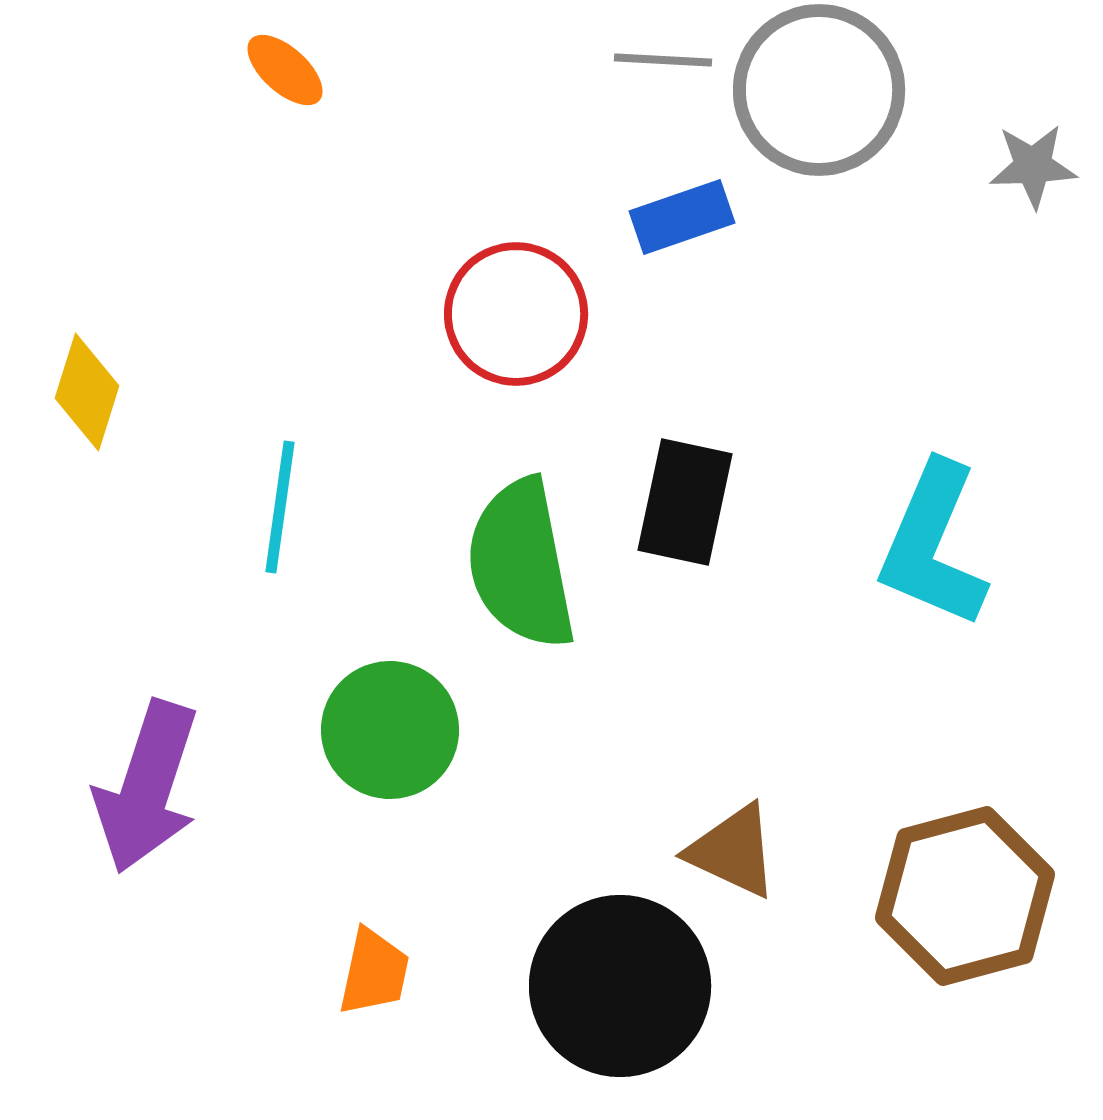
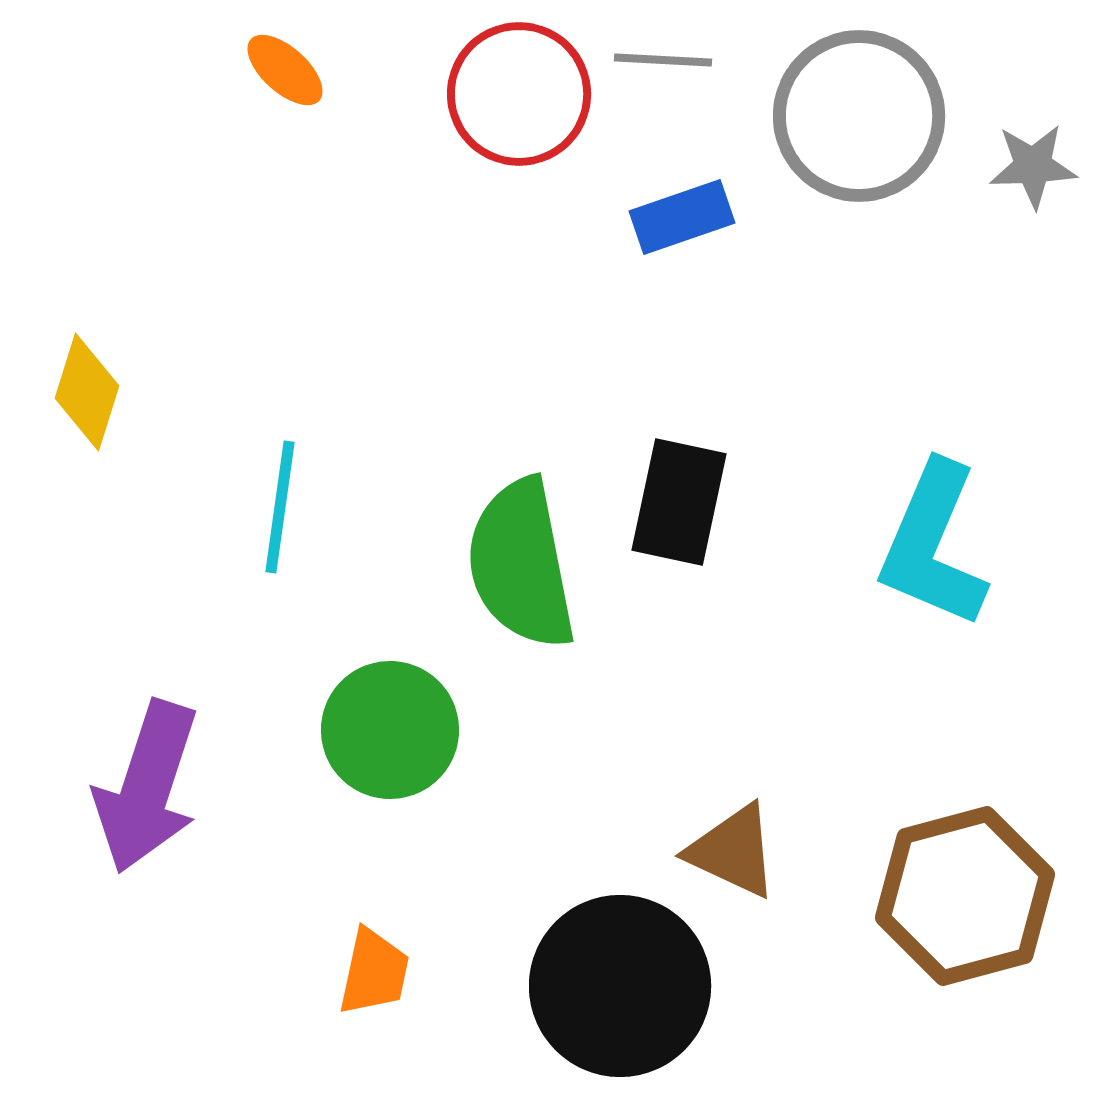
gray circle: moved 40 px right, 26 px down
red circle: moved 3 px right, 220 px up
black rectangle: moved 6 px left
